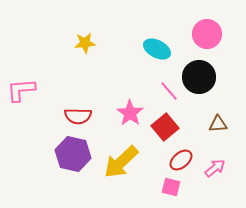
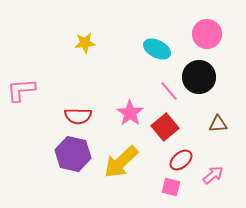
pink arrow: moved 2 px left, 7 px down
